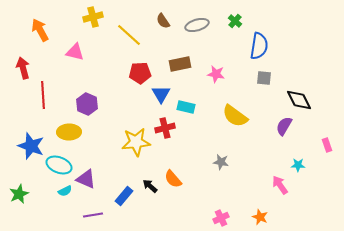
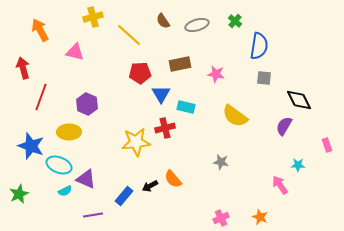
red line: moved 2 px left, 2 px down; rotated 24 degrees clockwise
black arrow: rotated 70 degrees counterclockwise
